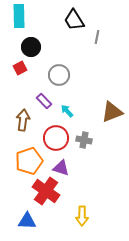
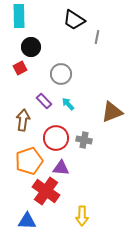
black trapezoid: rotated 25 degrees counterclockwise
gray circle: moved 2 px right, 1 px up
cyan arrow: moved 1 px right, 7 px up
purple triangle: rotated 12 degrees counterclockwise
